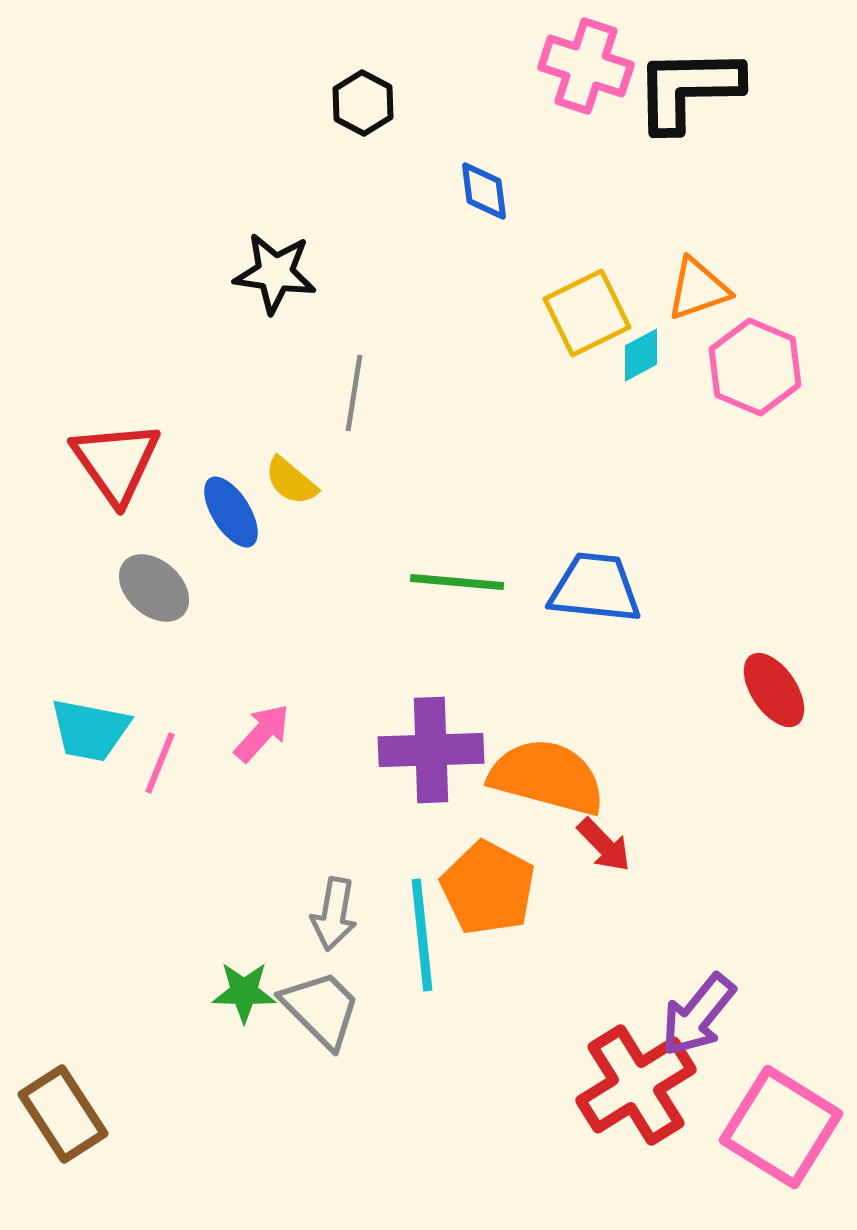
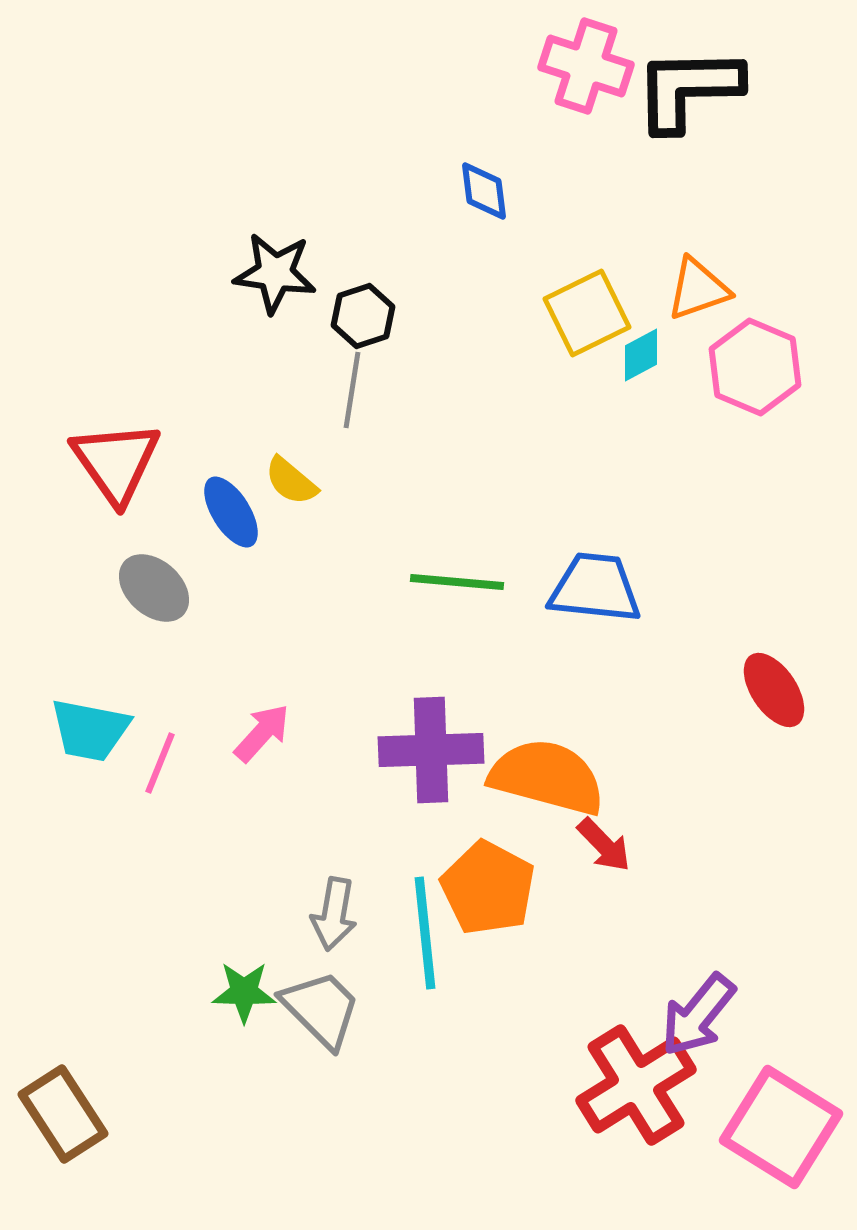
black hexagon: moved 213 px down; rotated 14 degrees clockwise
gray line: moved 2 px left, 3 px up
cyan line: moved 3 px right, 2 px up
